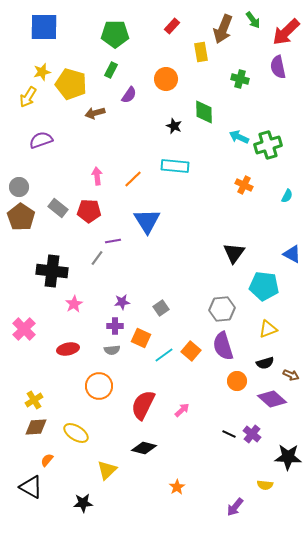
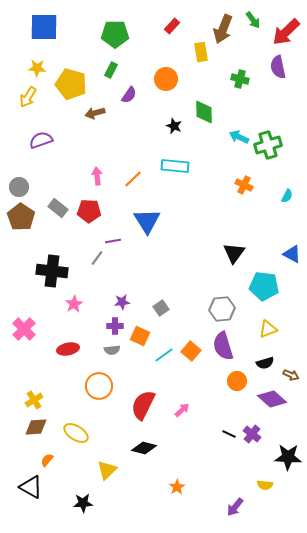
yellow star at (42, 72): moved 5 px left, 4 px up; rotated 18 degrees clockwise
orange square at (141, 338): moved 1 px left, 2 px up
